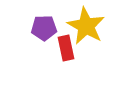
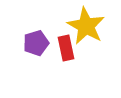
purple pentagon: moved 8 px left, 15 px down; rotated 15 degrees counterclockwise
